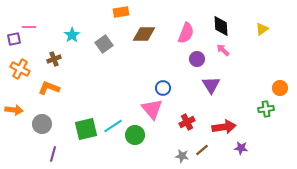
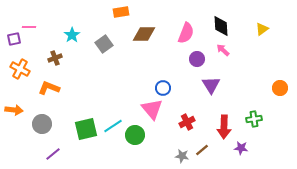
brown cross: moved 1 px right, 1 px up
green cross: moved 12 px left, 10 px down
red arrow: rotated 100 degrees clockwise
purple line: rotated 35 degrees clockwise
